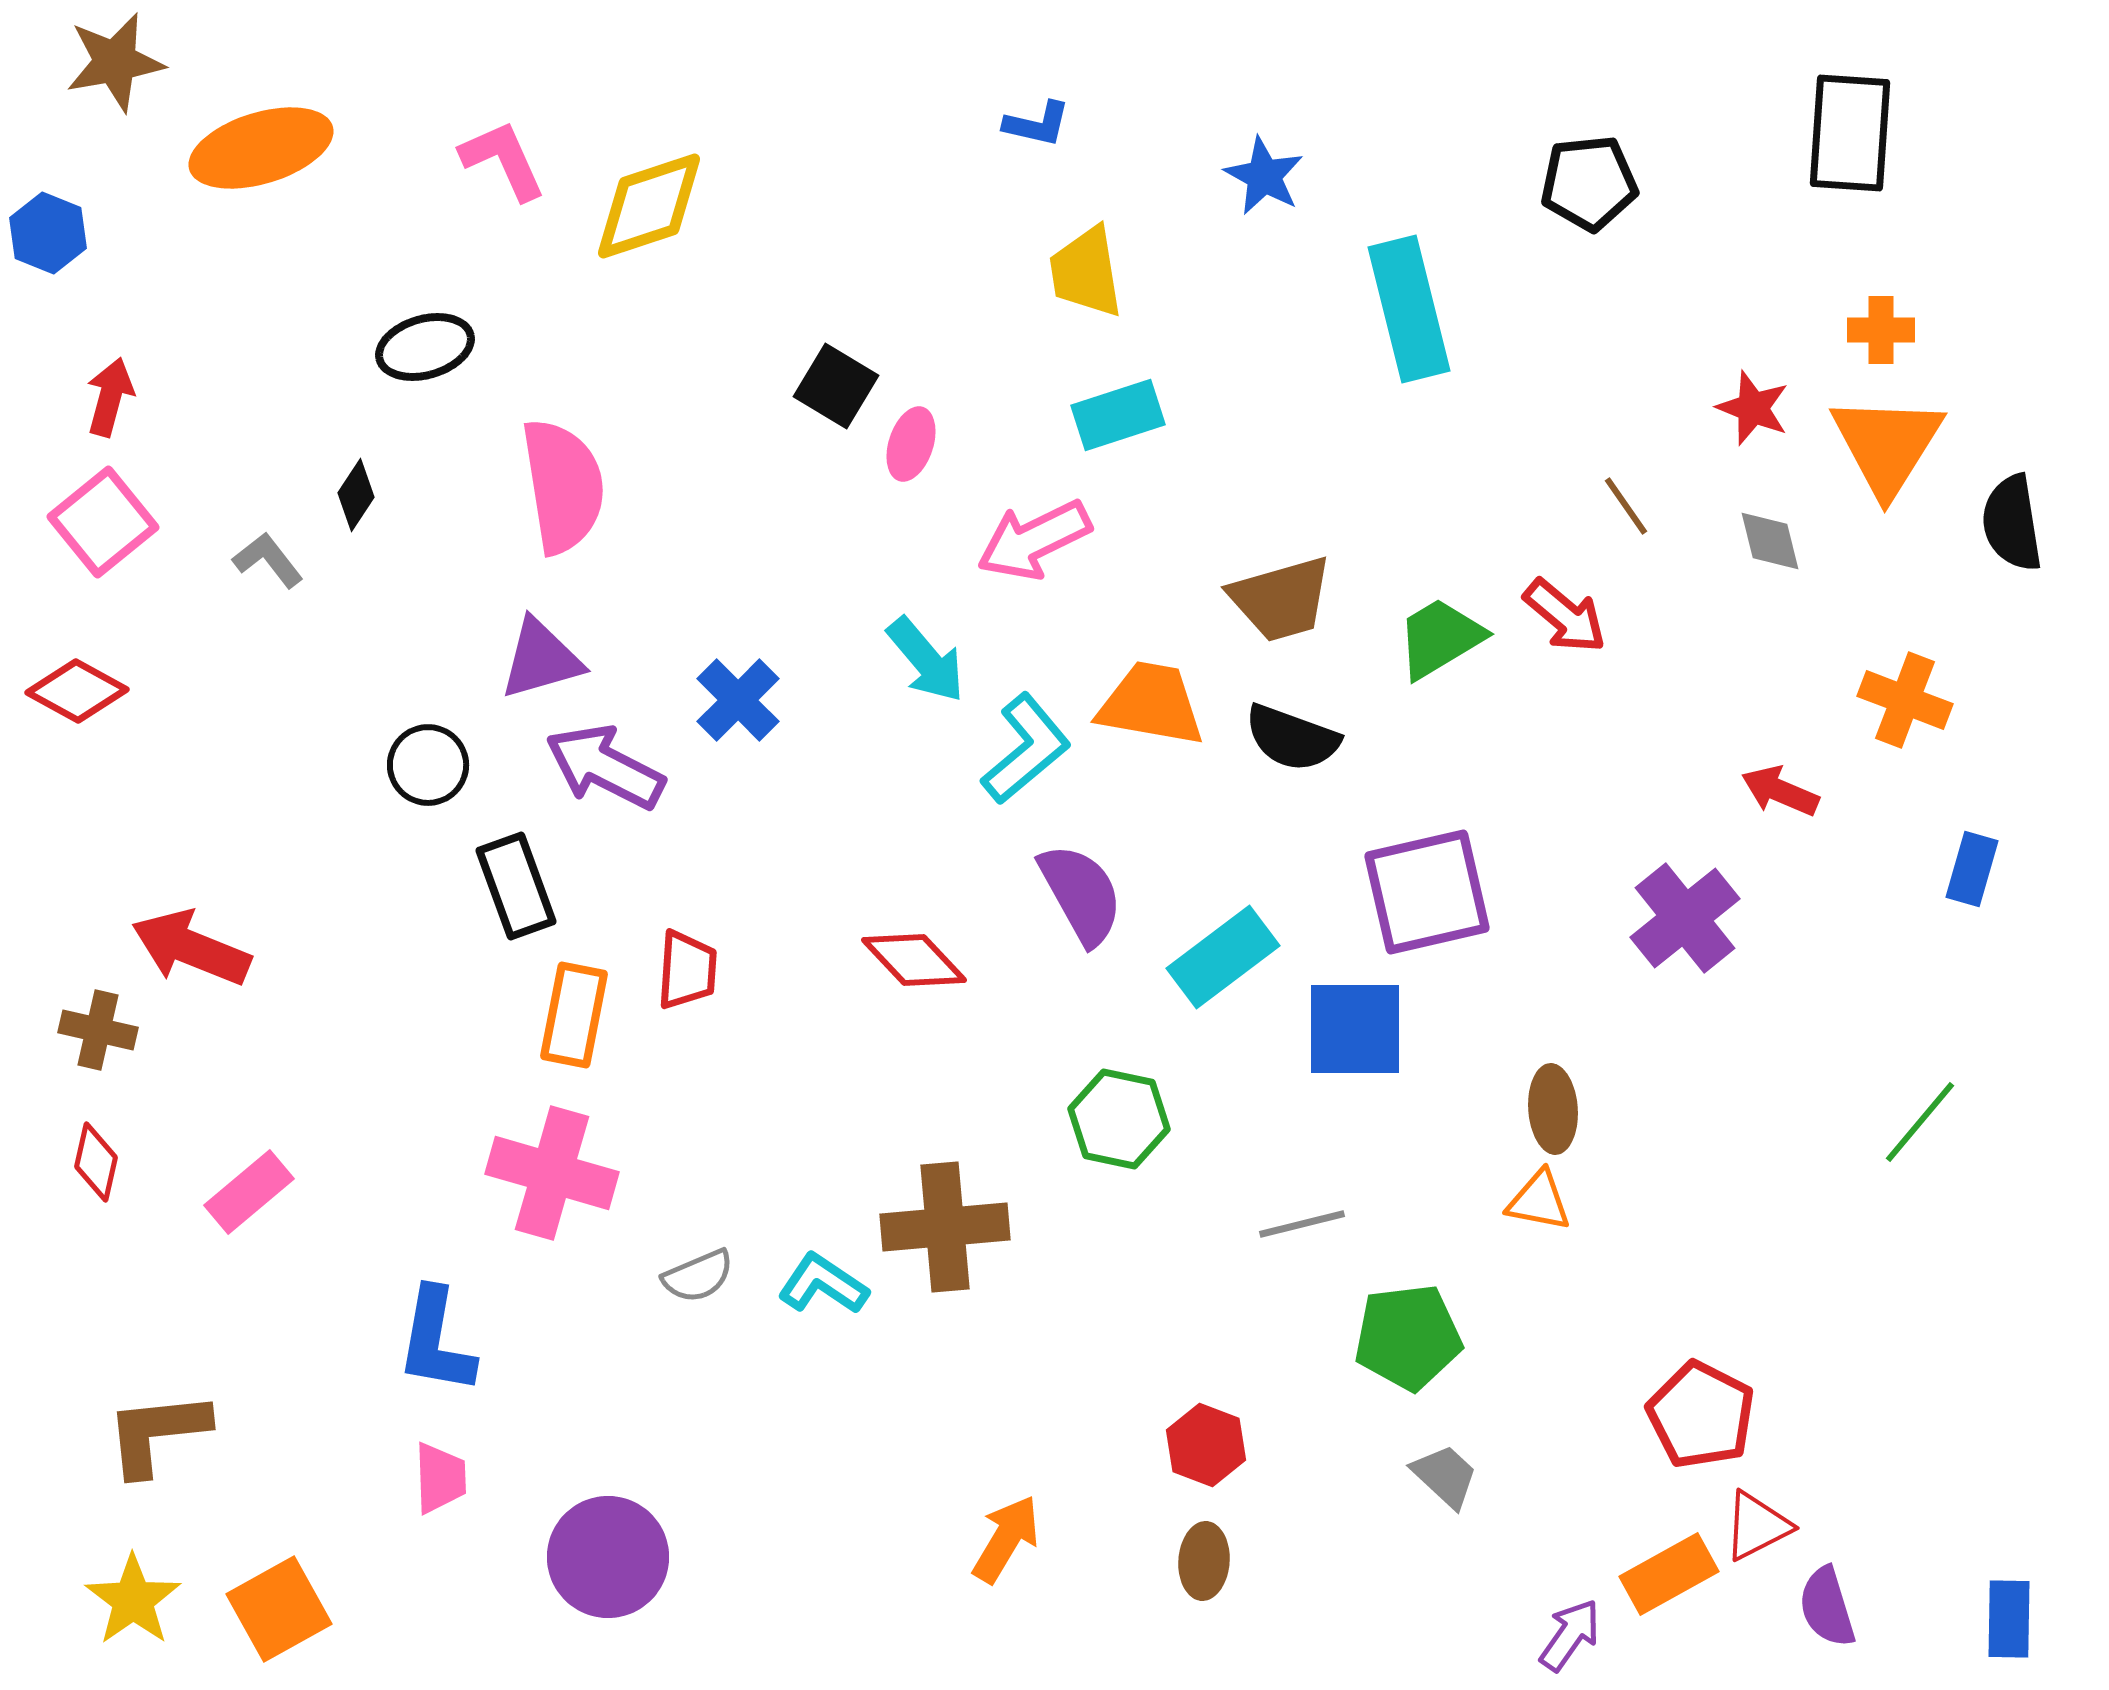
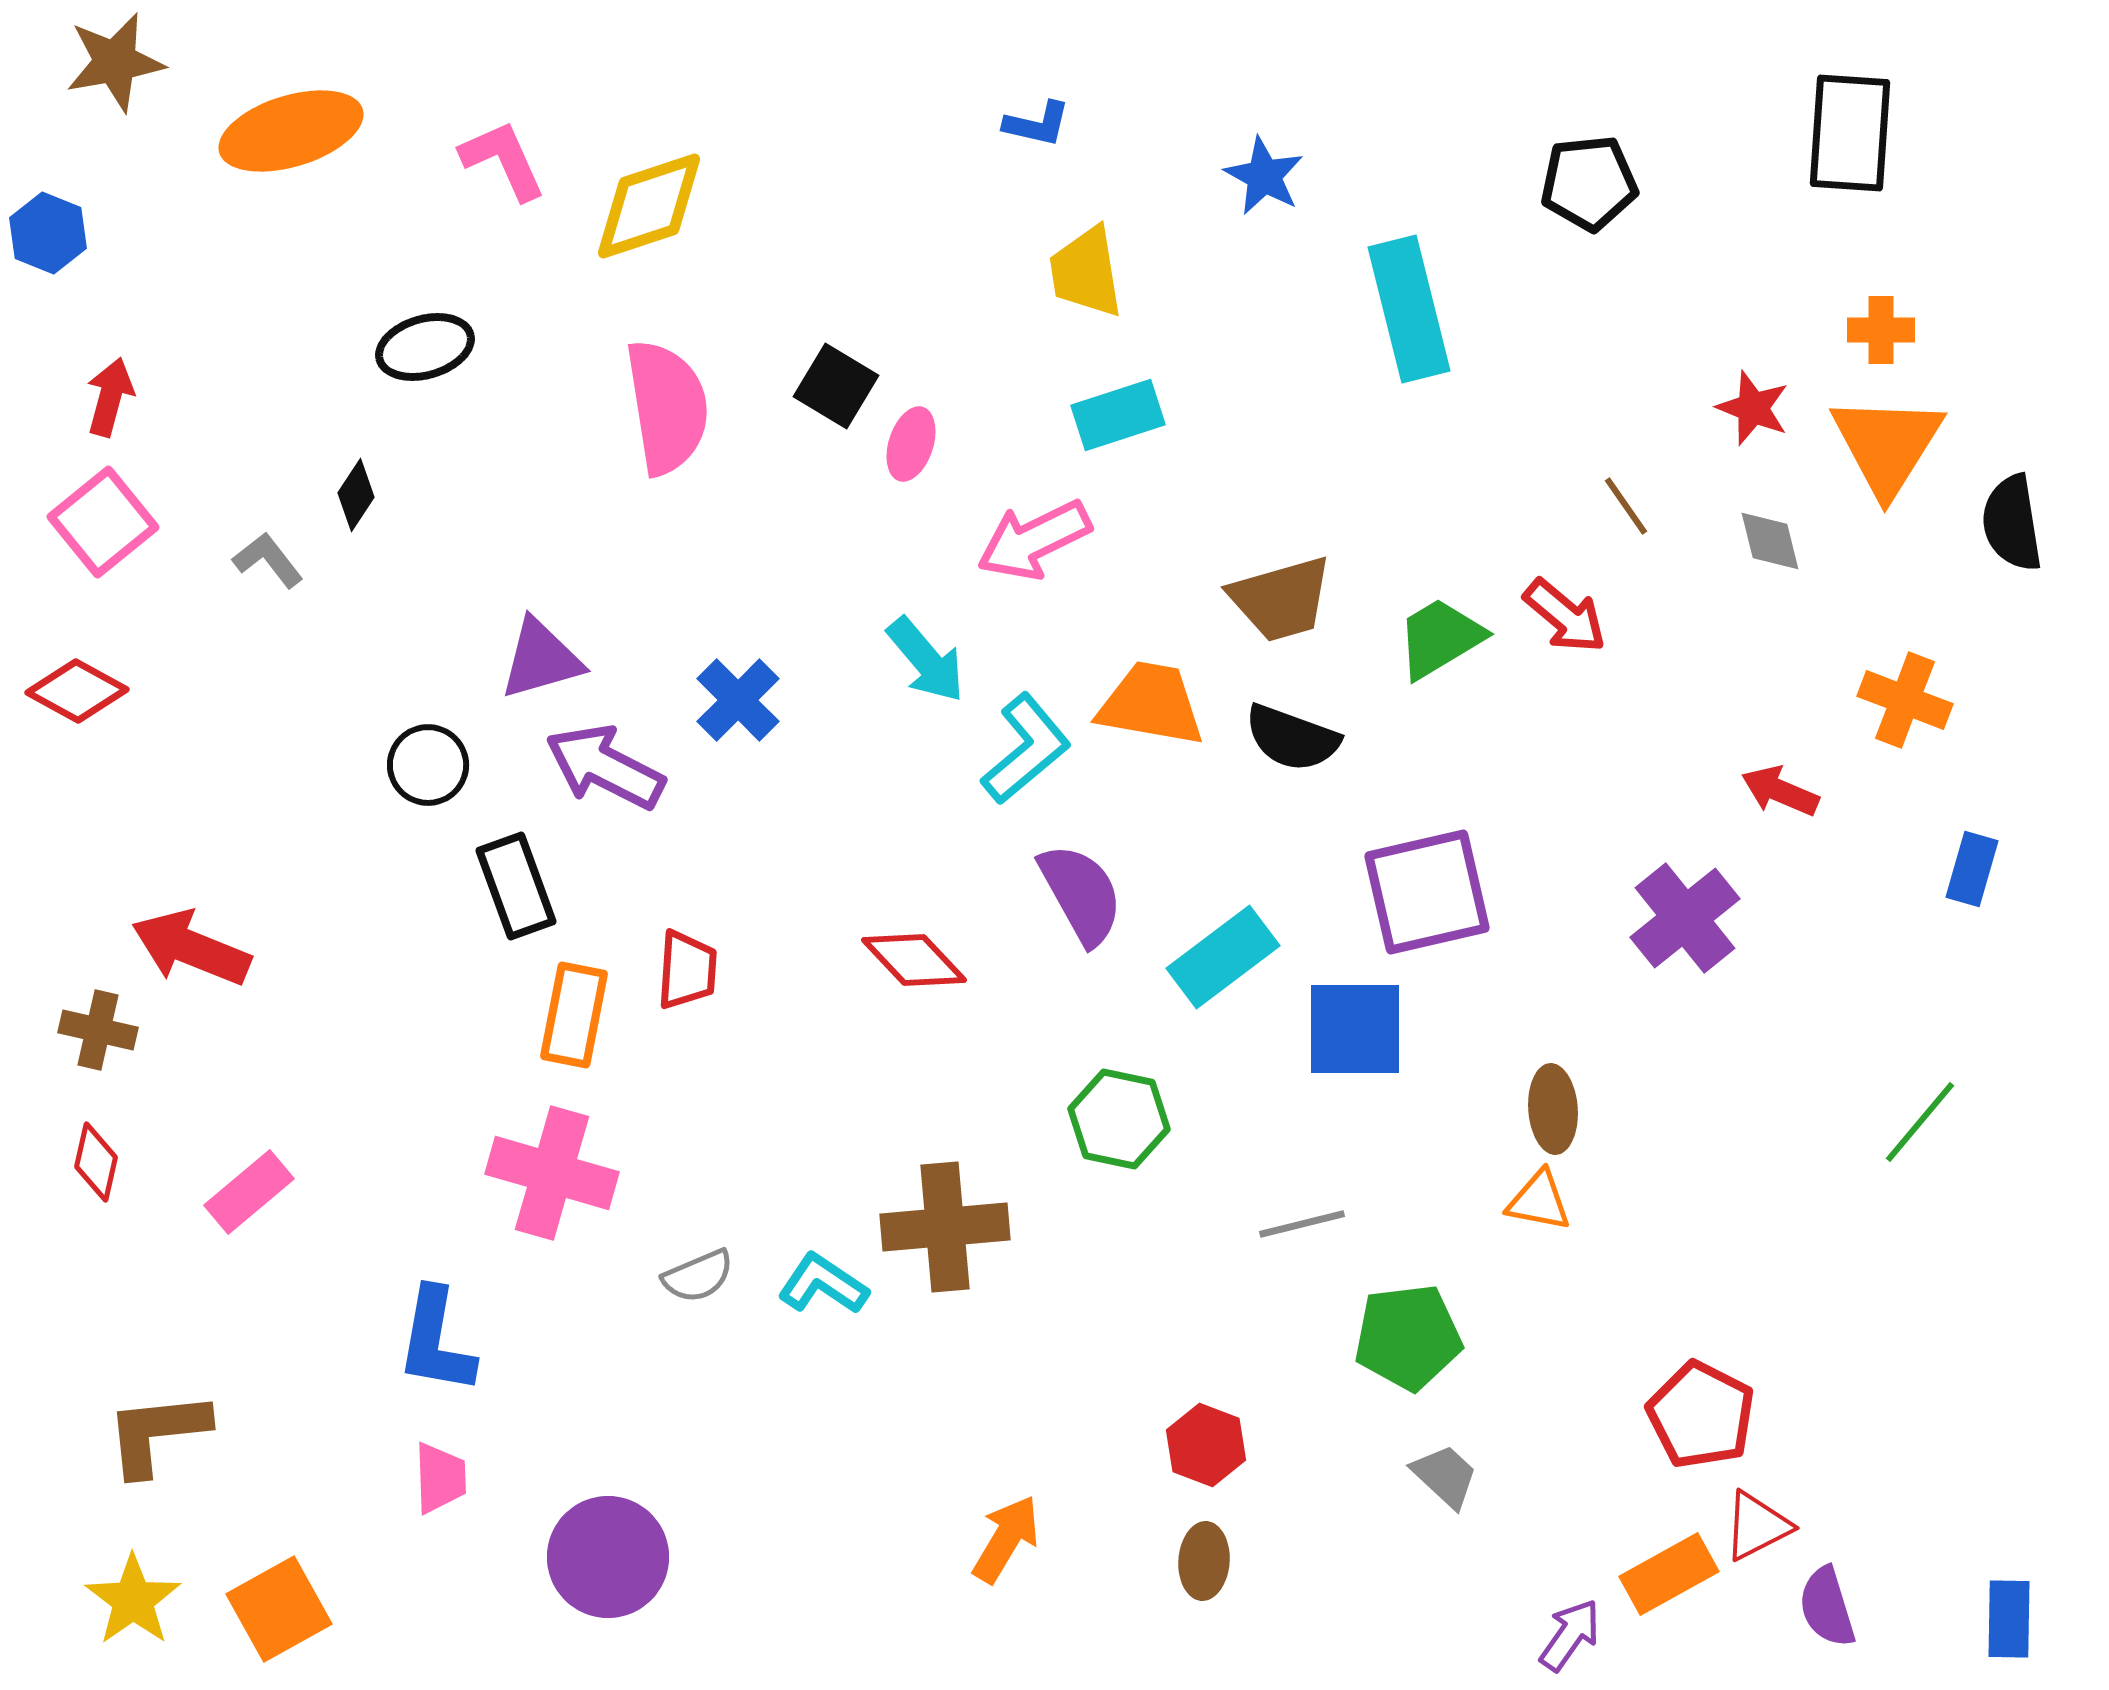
orange ellipse at (261, 148): moved 30 px right, 17 px up
pink semicircle at (563, 486): moved 104 px right, 79 px up
